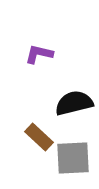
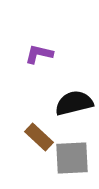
gray square: moved 1 px left
